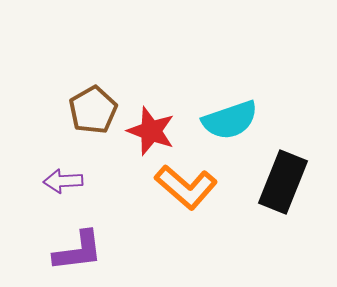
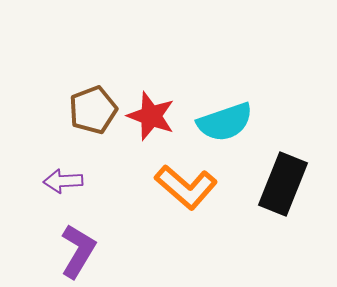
brown pentagon: rotated 9 degrees clockwise
cyan semicircle: moved 5 px left, 2 px down
red star: moved 15 px up
black rectangle: moved 2 px down
purple L-shape: rotated 52 degrees counterclockwise
